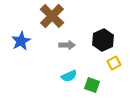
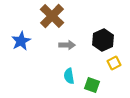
cyan semicircle: rotated 105 degrees clockwise
